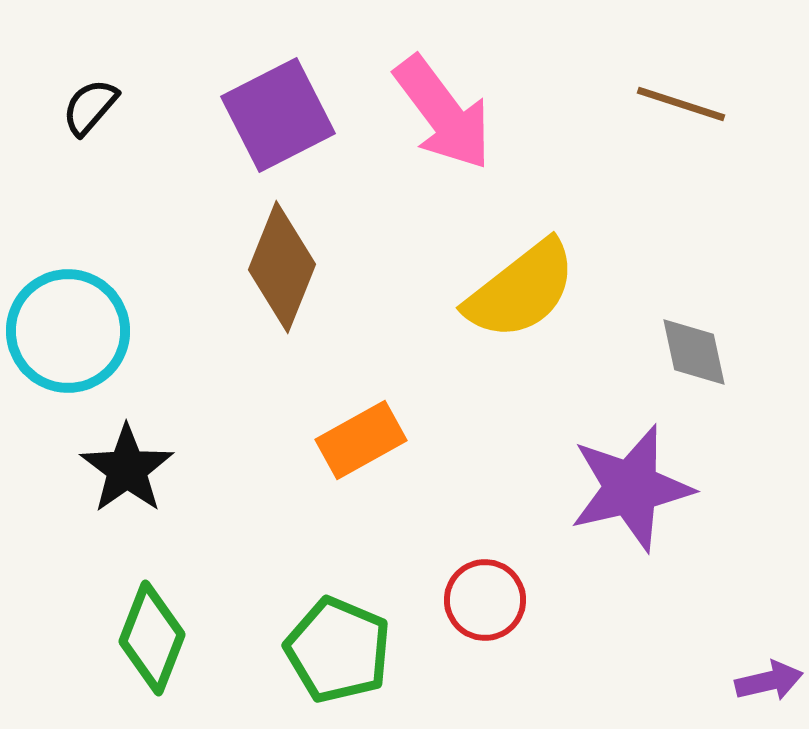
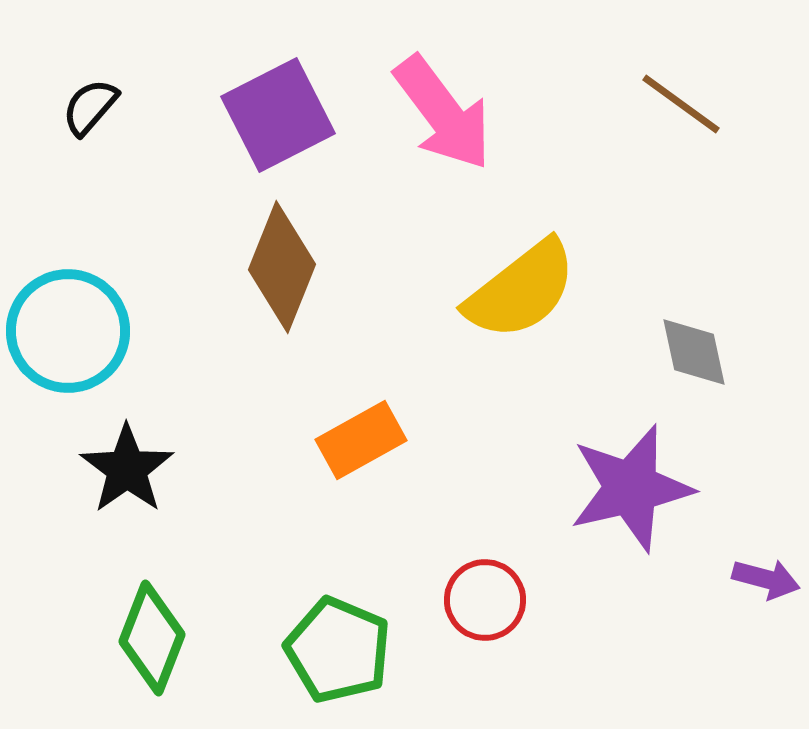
brown line: rotated 18 degrees clockwise
purple arrow: moved 3 px left, 102 px up; rotated 28 degrees clockwise
